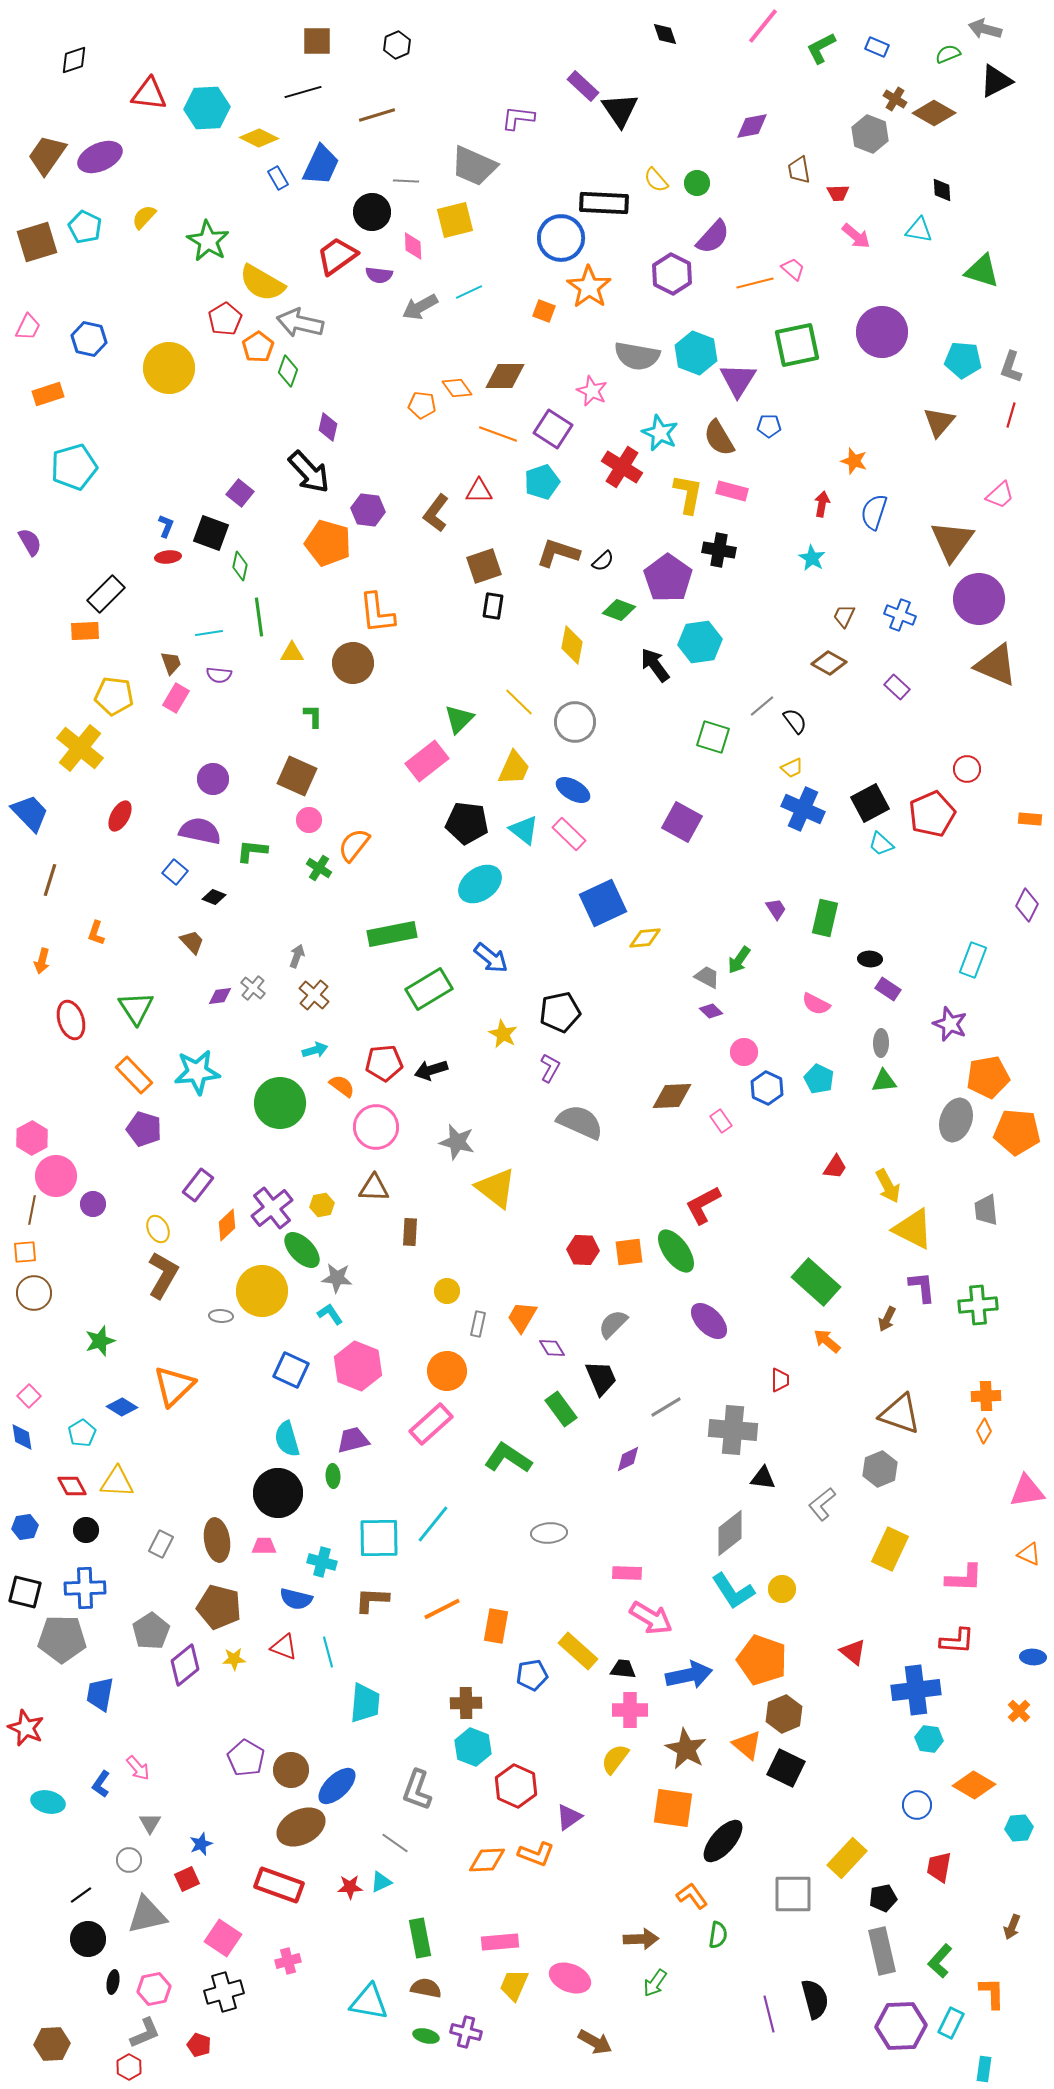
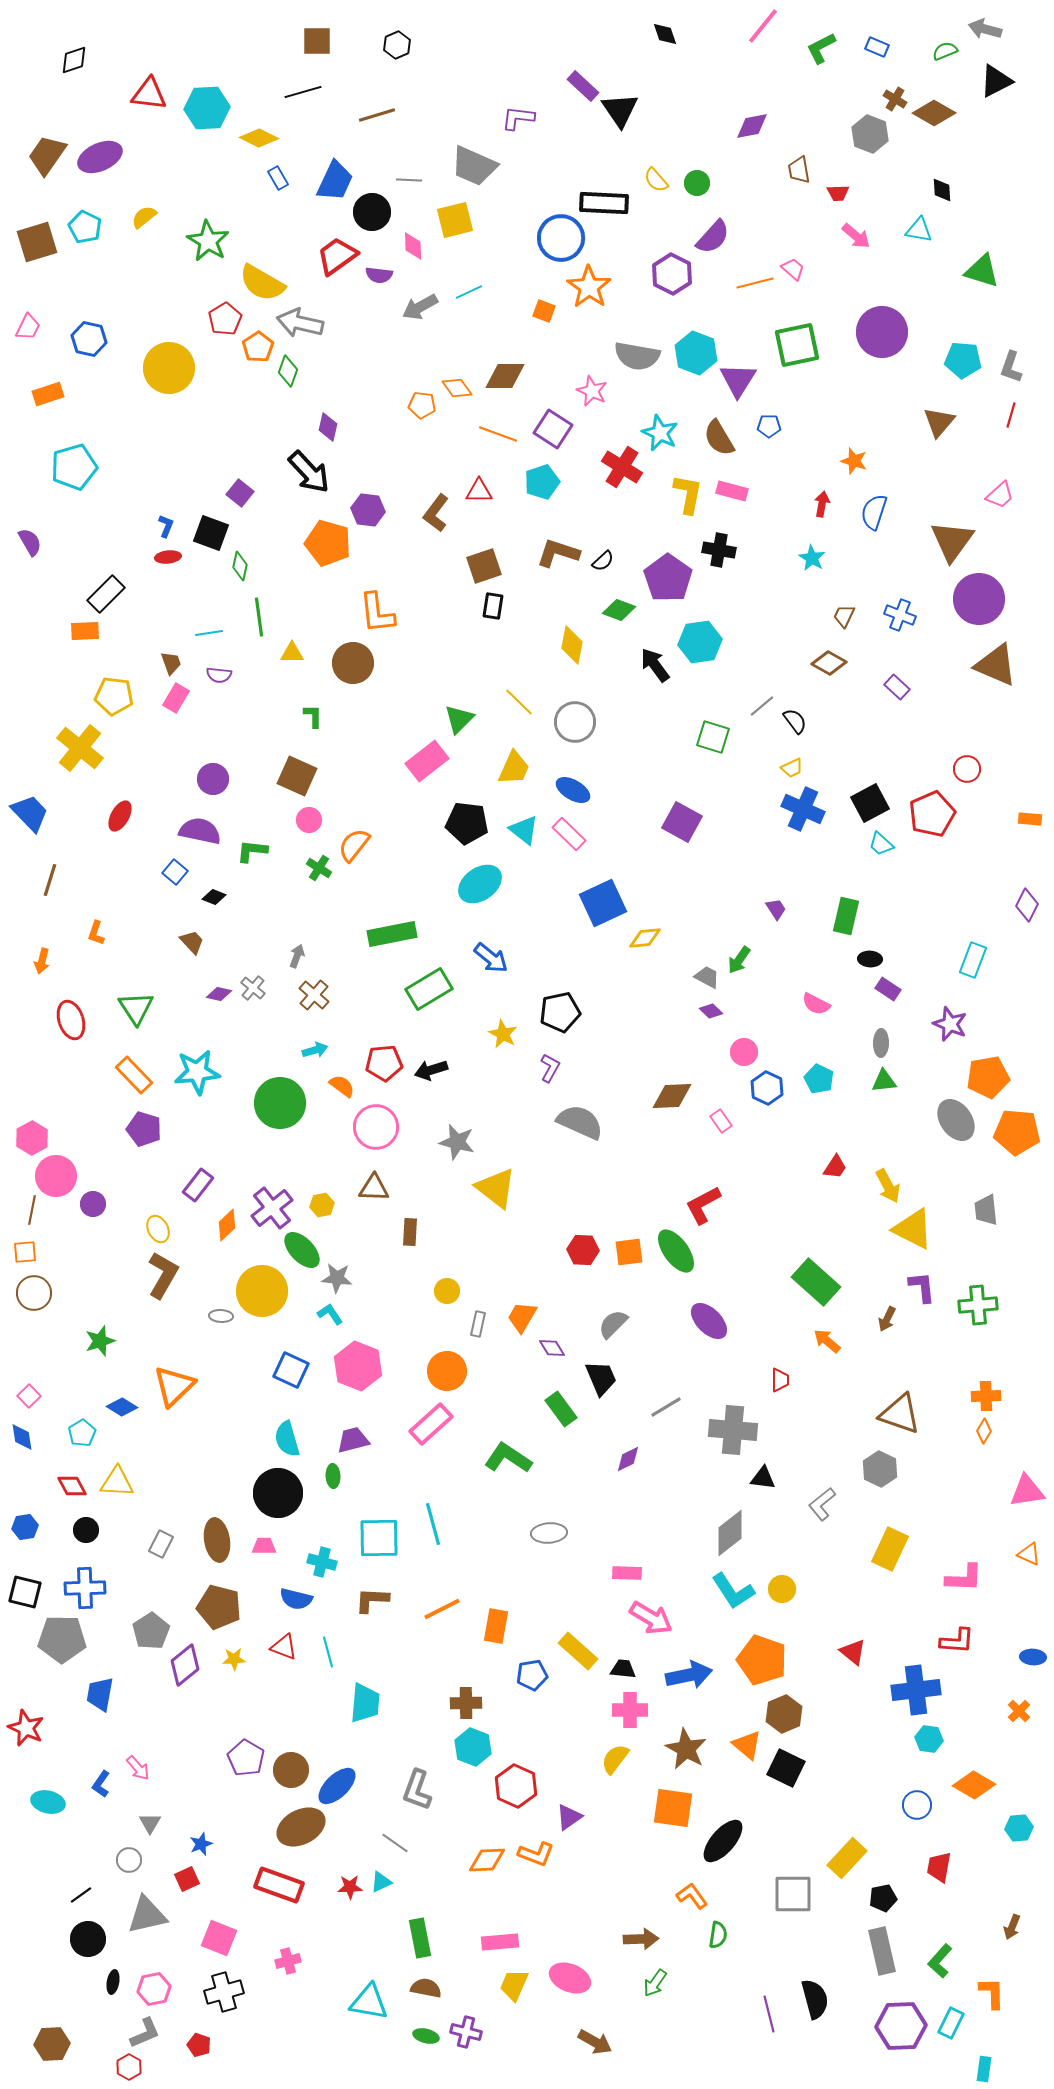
green semicircle at (948, 54): moved 3 px left, 3 px up
blue trapezoid at (321, 165): moved 14 px right, 16 px down
gray line at (406, 181): moved 3 px right, 1 px up
yellow semicircle at (144, 217): rotated 8 degrees clockwise
green rectangle at (825, 918): moved 21 px right, 2 px up
purple diamond at (220, 996): moved 1 px left, 2 px up; rotated 20 degrees clockwise
gray ellipse at (956, 1120): rotated 54 degrees counterclockwise
gray hexagon at (880, 1469): rotated 12 degrees counterclockwise
cyan line at (433, 1524): rotated 54 degrees counterclockwise
pink square at (223, 1938): moved 4 px left; rotated 12 degrees counterclockwise
